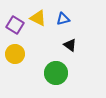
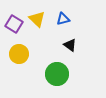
yellow triangle: moved 1 px left, 1 px down; rotated 18 degrees clockwise
purple square: moved 1 px left, 1 px up
yellow circle: moved 4 px right
green circle: moved 1 px right, 1 px down
